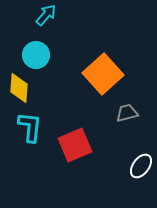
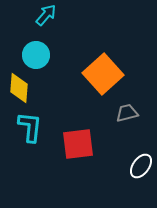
red square: moved 3 px right, 1 px up; rotated 16 degrees clockwise
